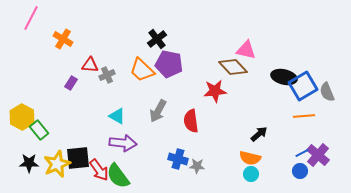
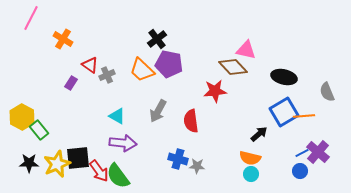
red triangle: rotated 30 degrees clockwise
blue square: moved 19 px left, 26 px down
purple cross: moved 3 px up
red arrow: moved 1 px down
